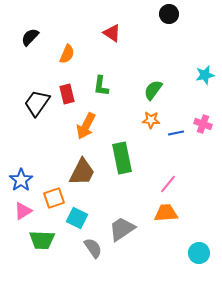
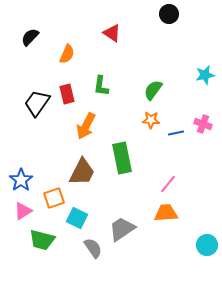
green trapezoid: rotated 12 degrees clockwise
cyan circle: moved 8 px right, 8 px up
